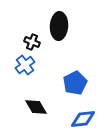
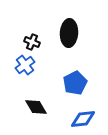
black ellipse: moved 10 px right, 7 px down
